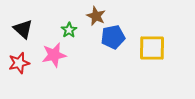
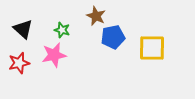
green star: moved 7 px left; rotated 21 degrees counterclockwise
